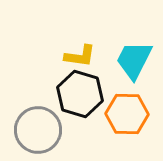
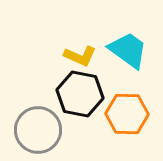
yellow L-shape: rotated 16 degrees clockwise
cyan trapezoid: moved 6 px left, 10 px up; rotated 99 degrees clockwise
black hexagon: rotated 6 degrees counterclockwise
